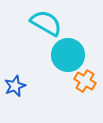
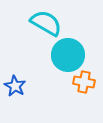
orange cross: moved 1 px left, 1 px down; rotated 20 degrees counterclockwise
blue star: rotated 20 degrees counterclockwise
